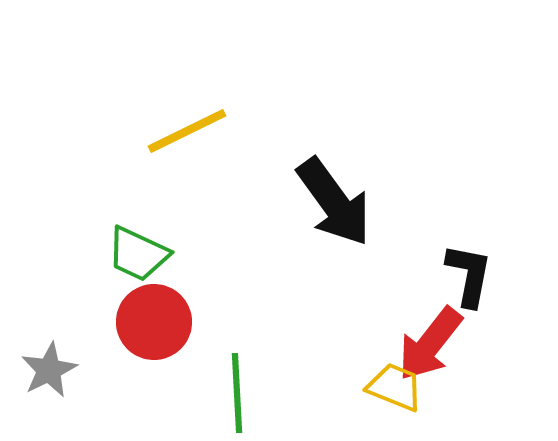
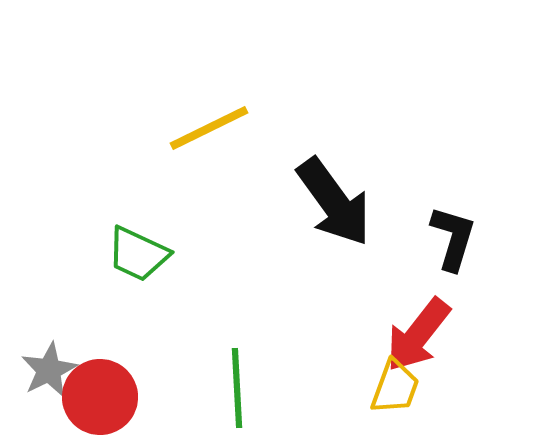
yellow line: moved 22 px right, 3 px up
black L-shape: moved 16 px left, 37 px up; rotated 6 degrees clockwise
red circle: moved 54 px left, 75 px down
red arrow: moved 12 px left, 9 px up
yellow trapezoid: rotated 88 degrees clockwise
green line: moved 5 px up
